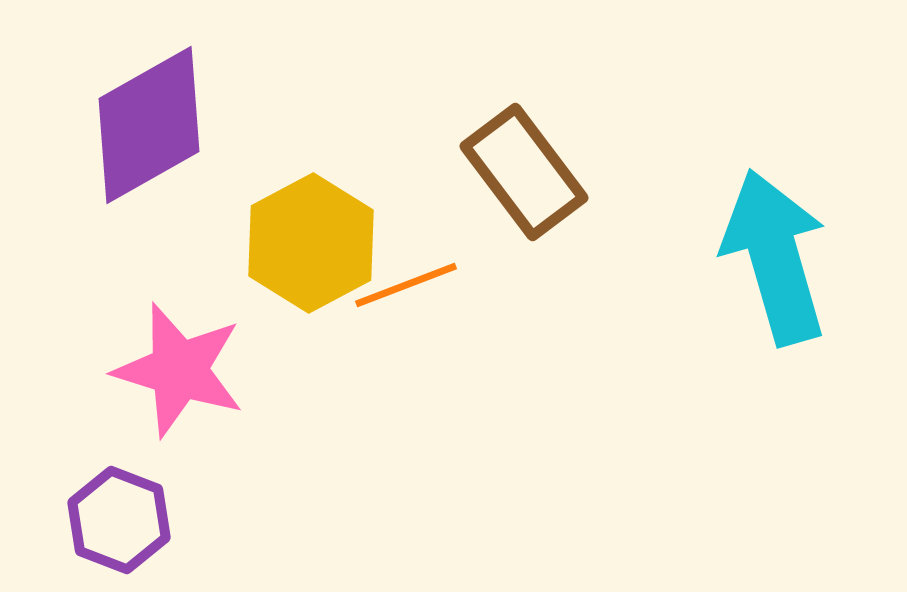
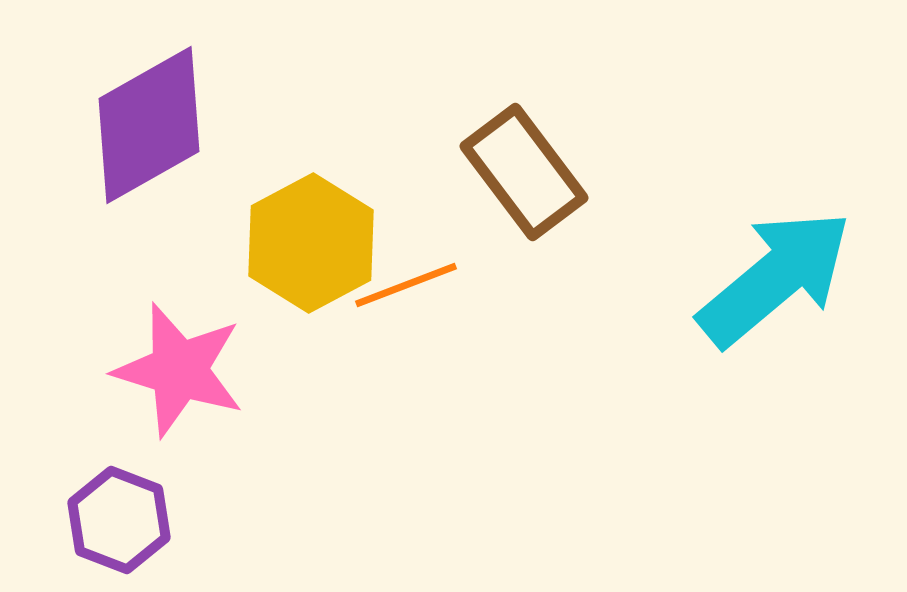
cyan arrow: moved 21 px down; rotated 66 degrees clockwise
